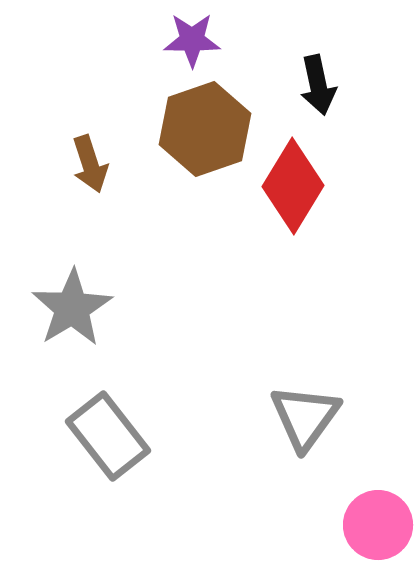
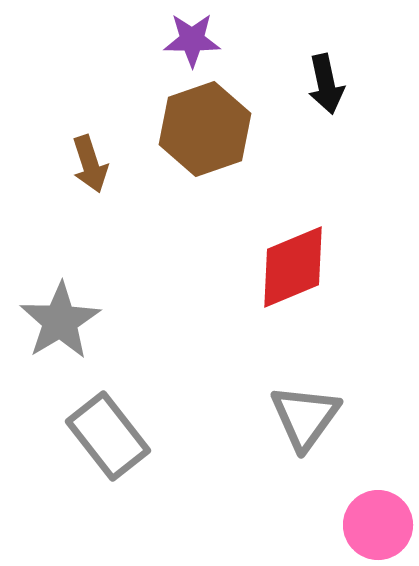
black arrow: moved 8 px right, 1 px up
red diamond: moved 81 px down; rotated 36 degrees clockwise
gray star: moved 12 px left, 13 px down
